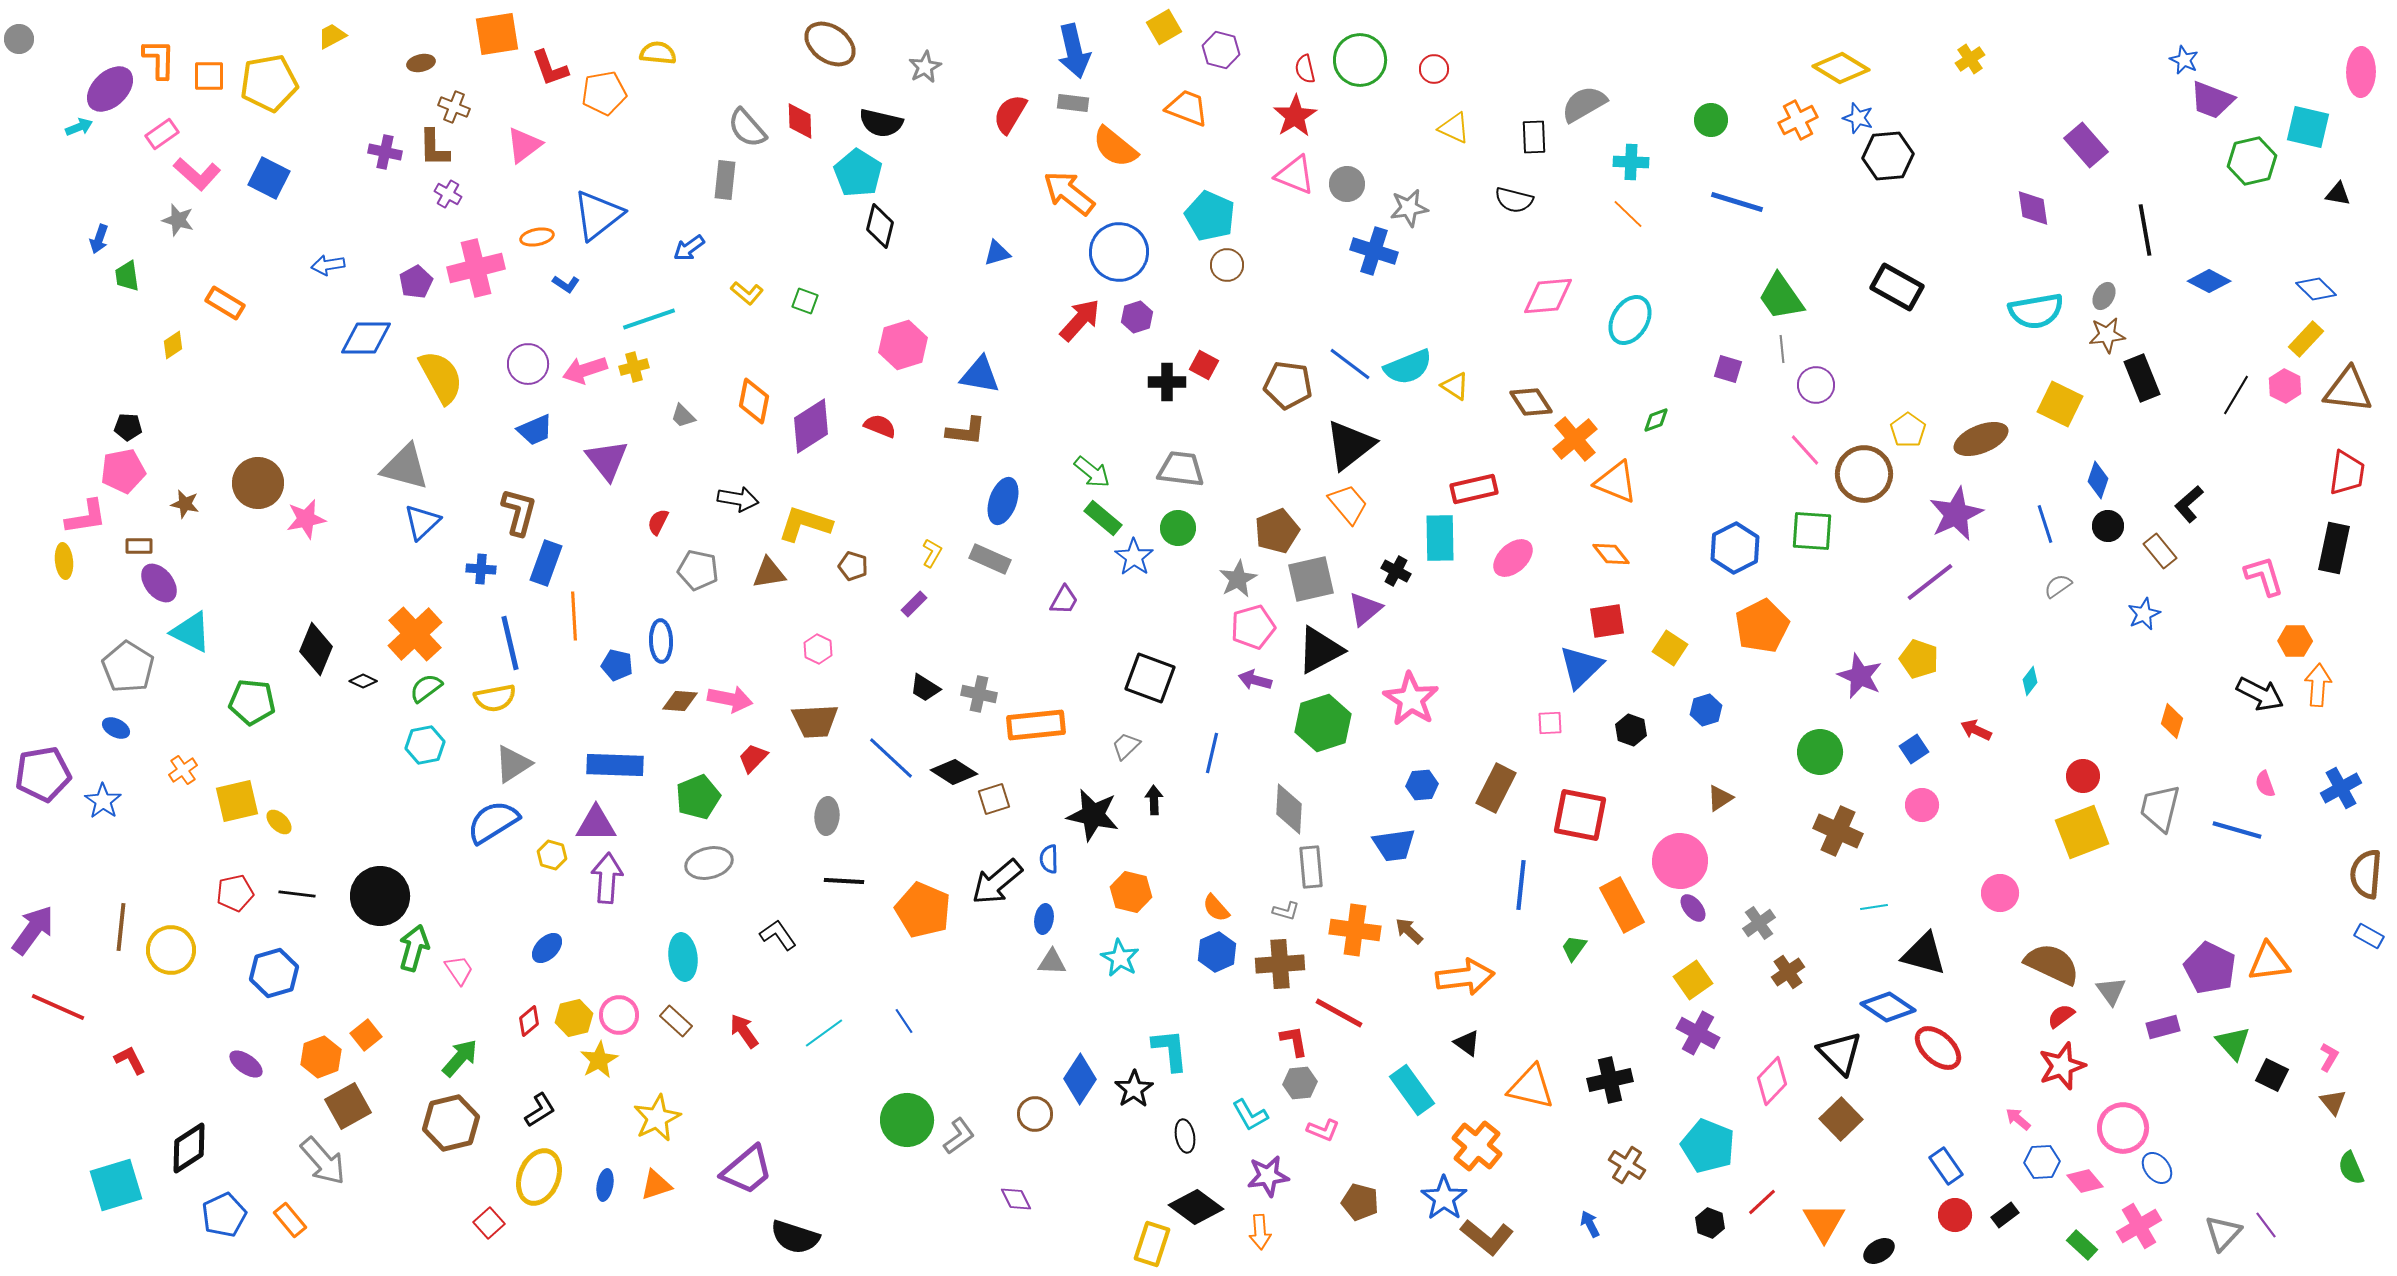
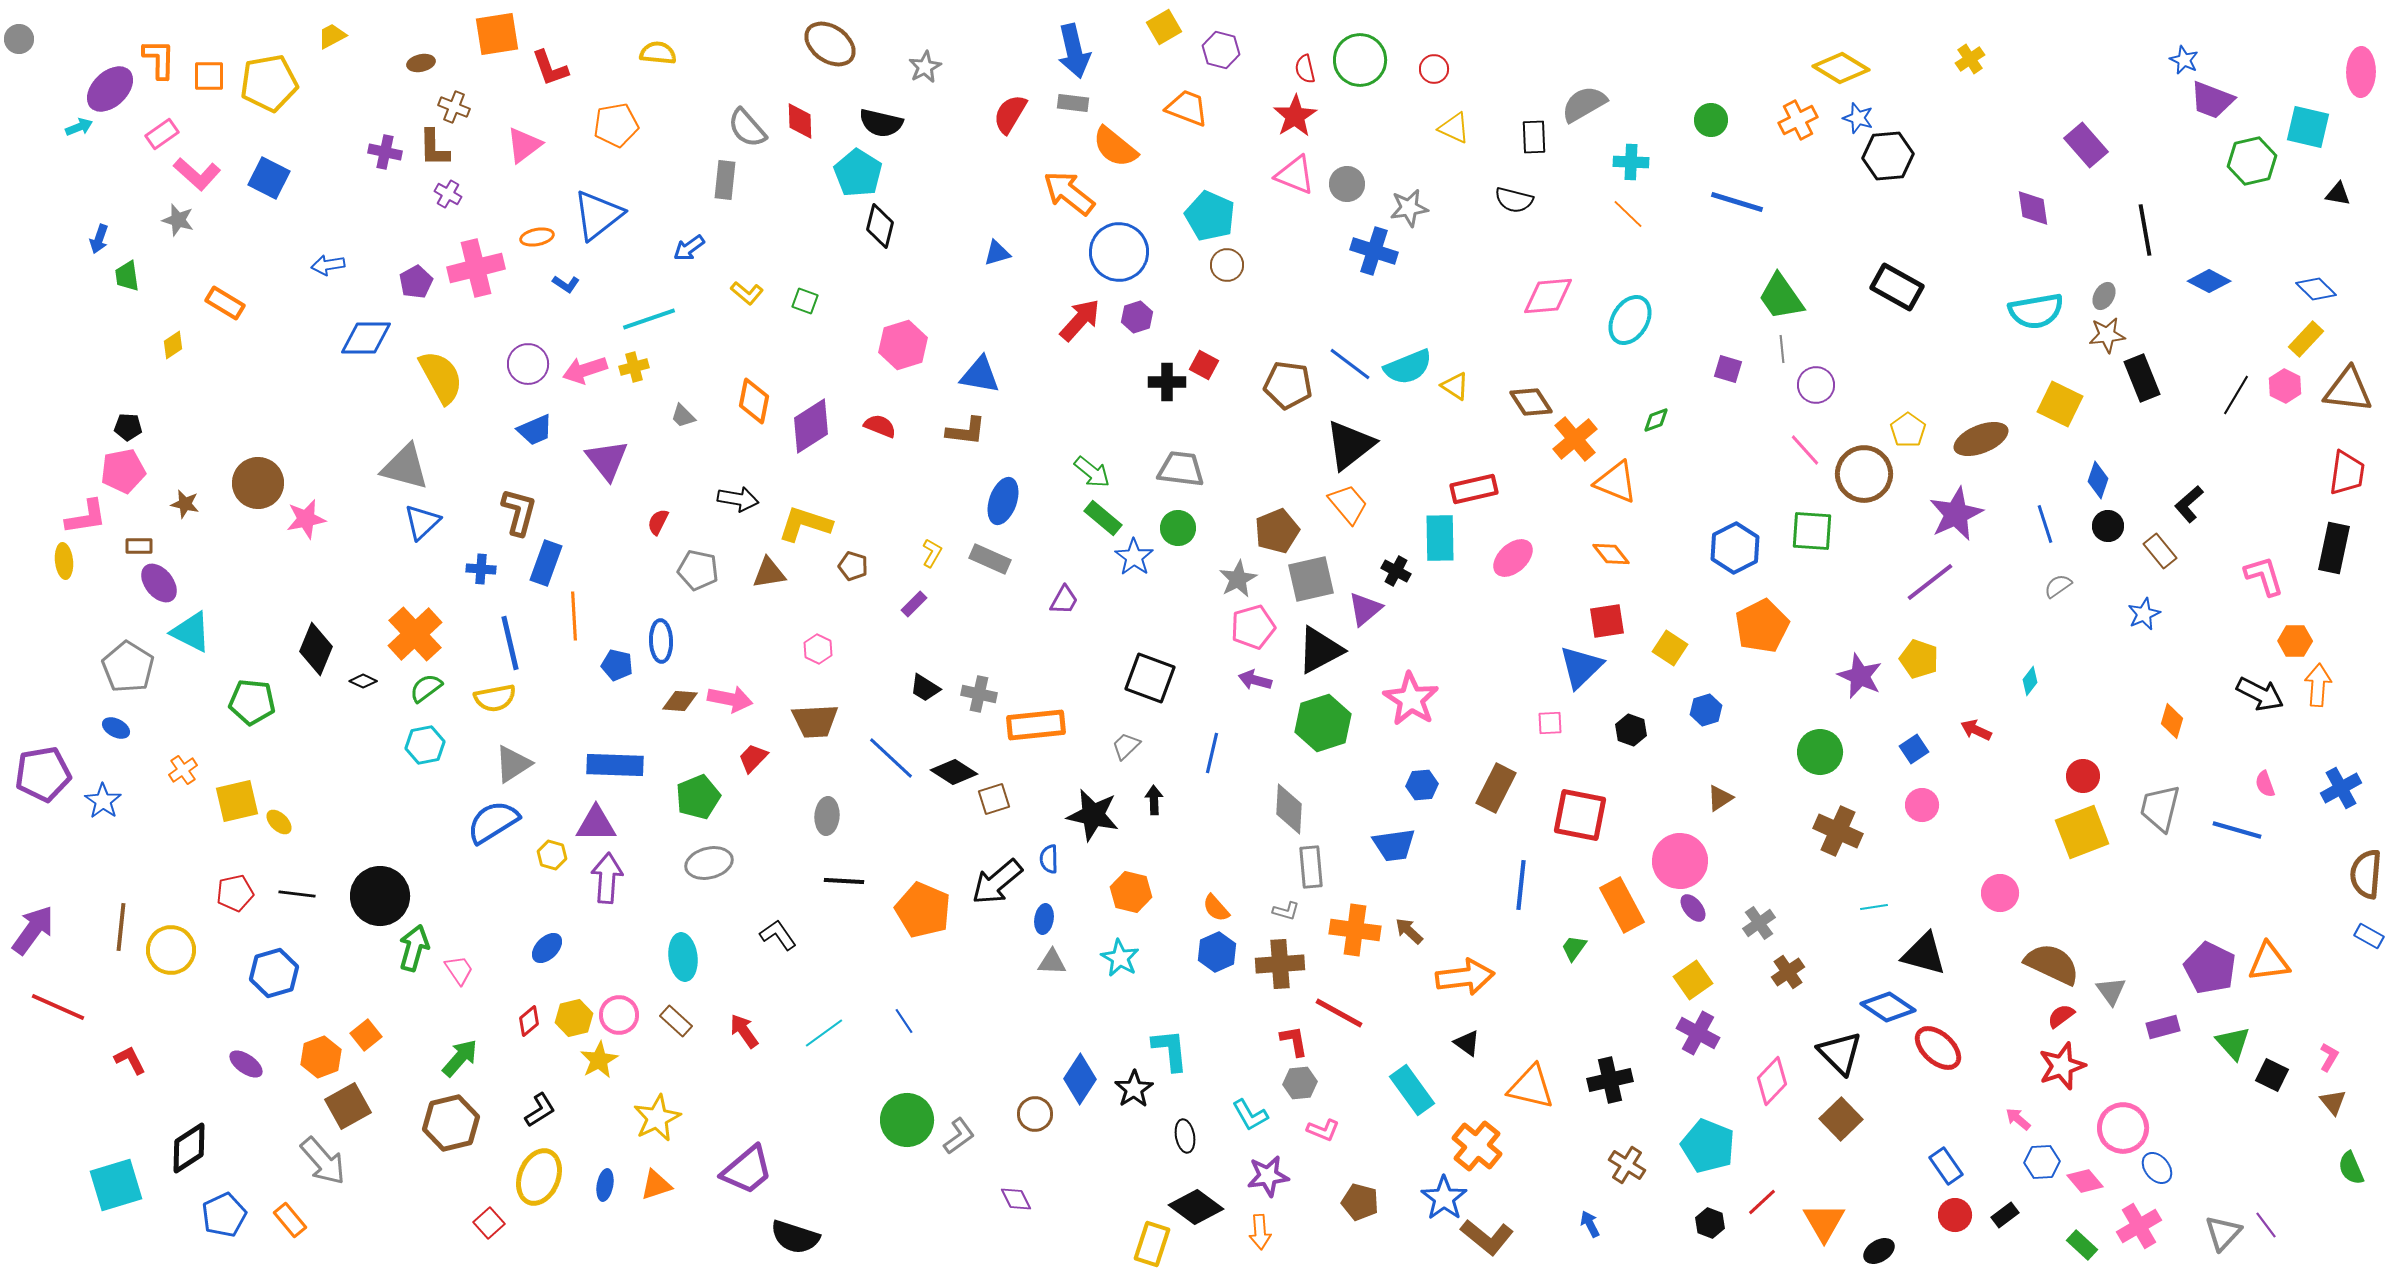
orange pentagon at (604, 93): moved 12 px right, 32 px down
